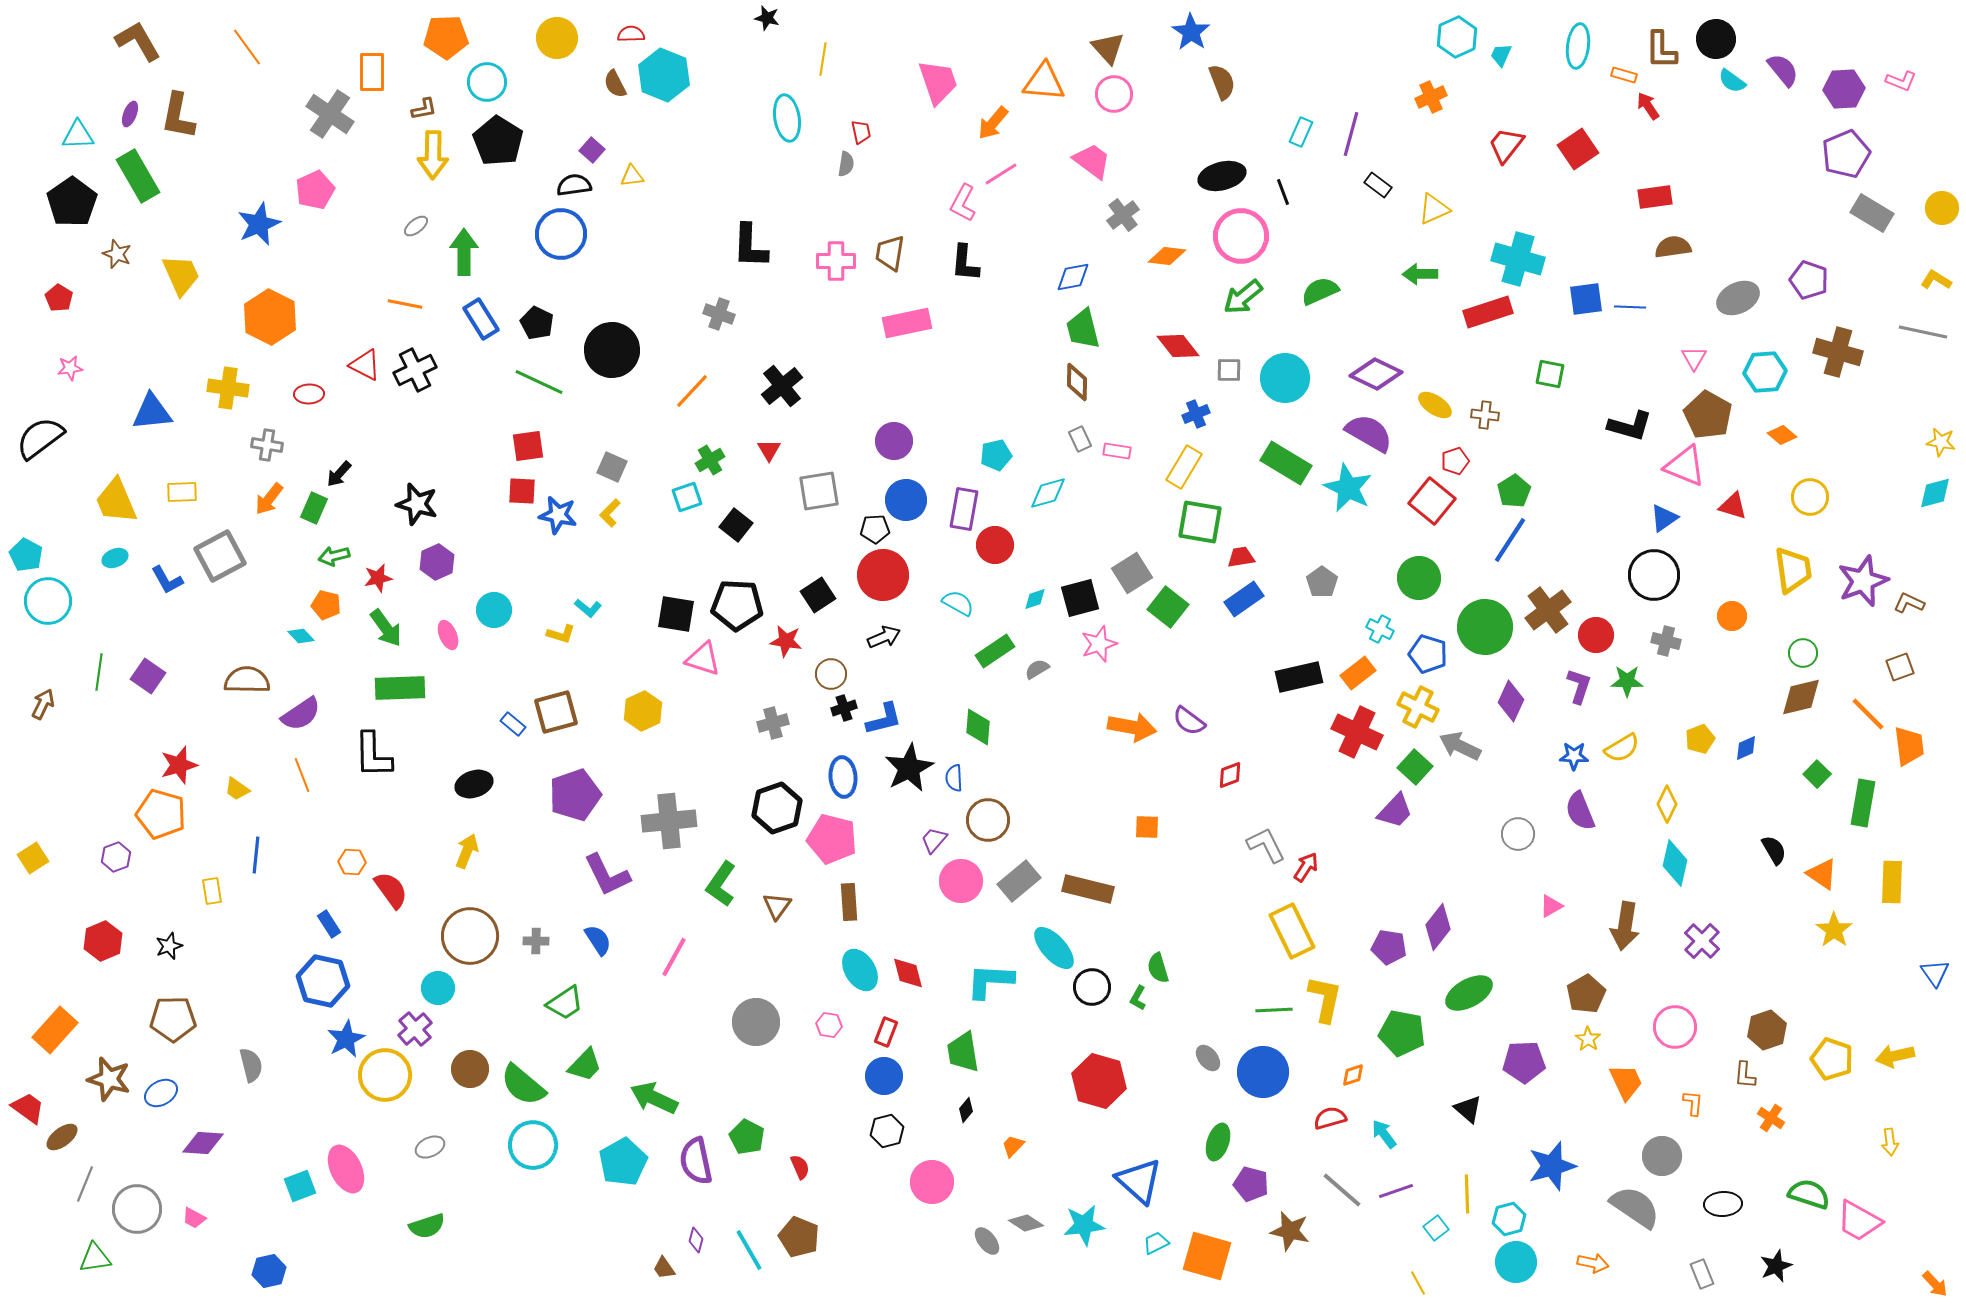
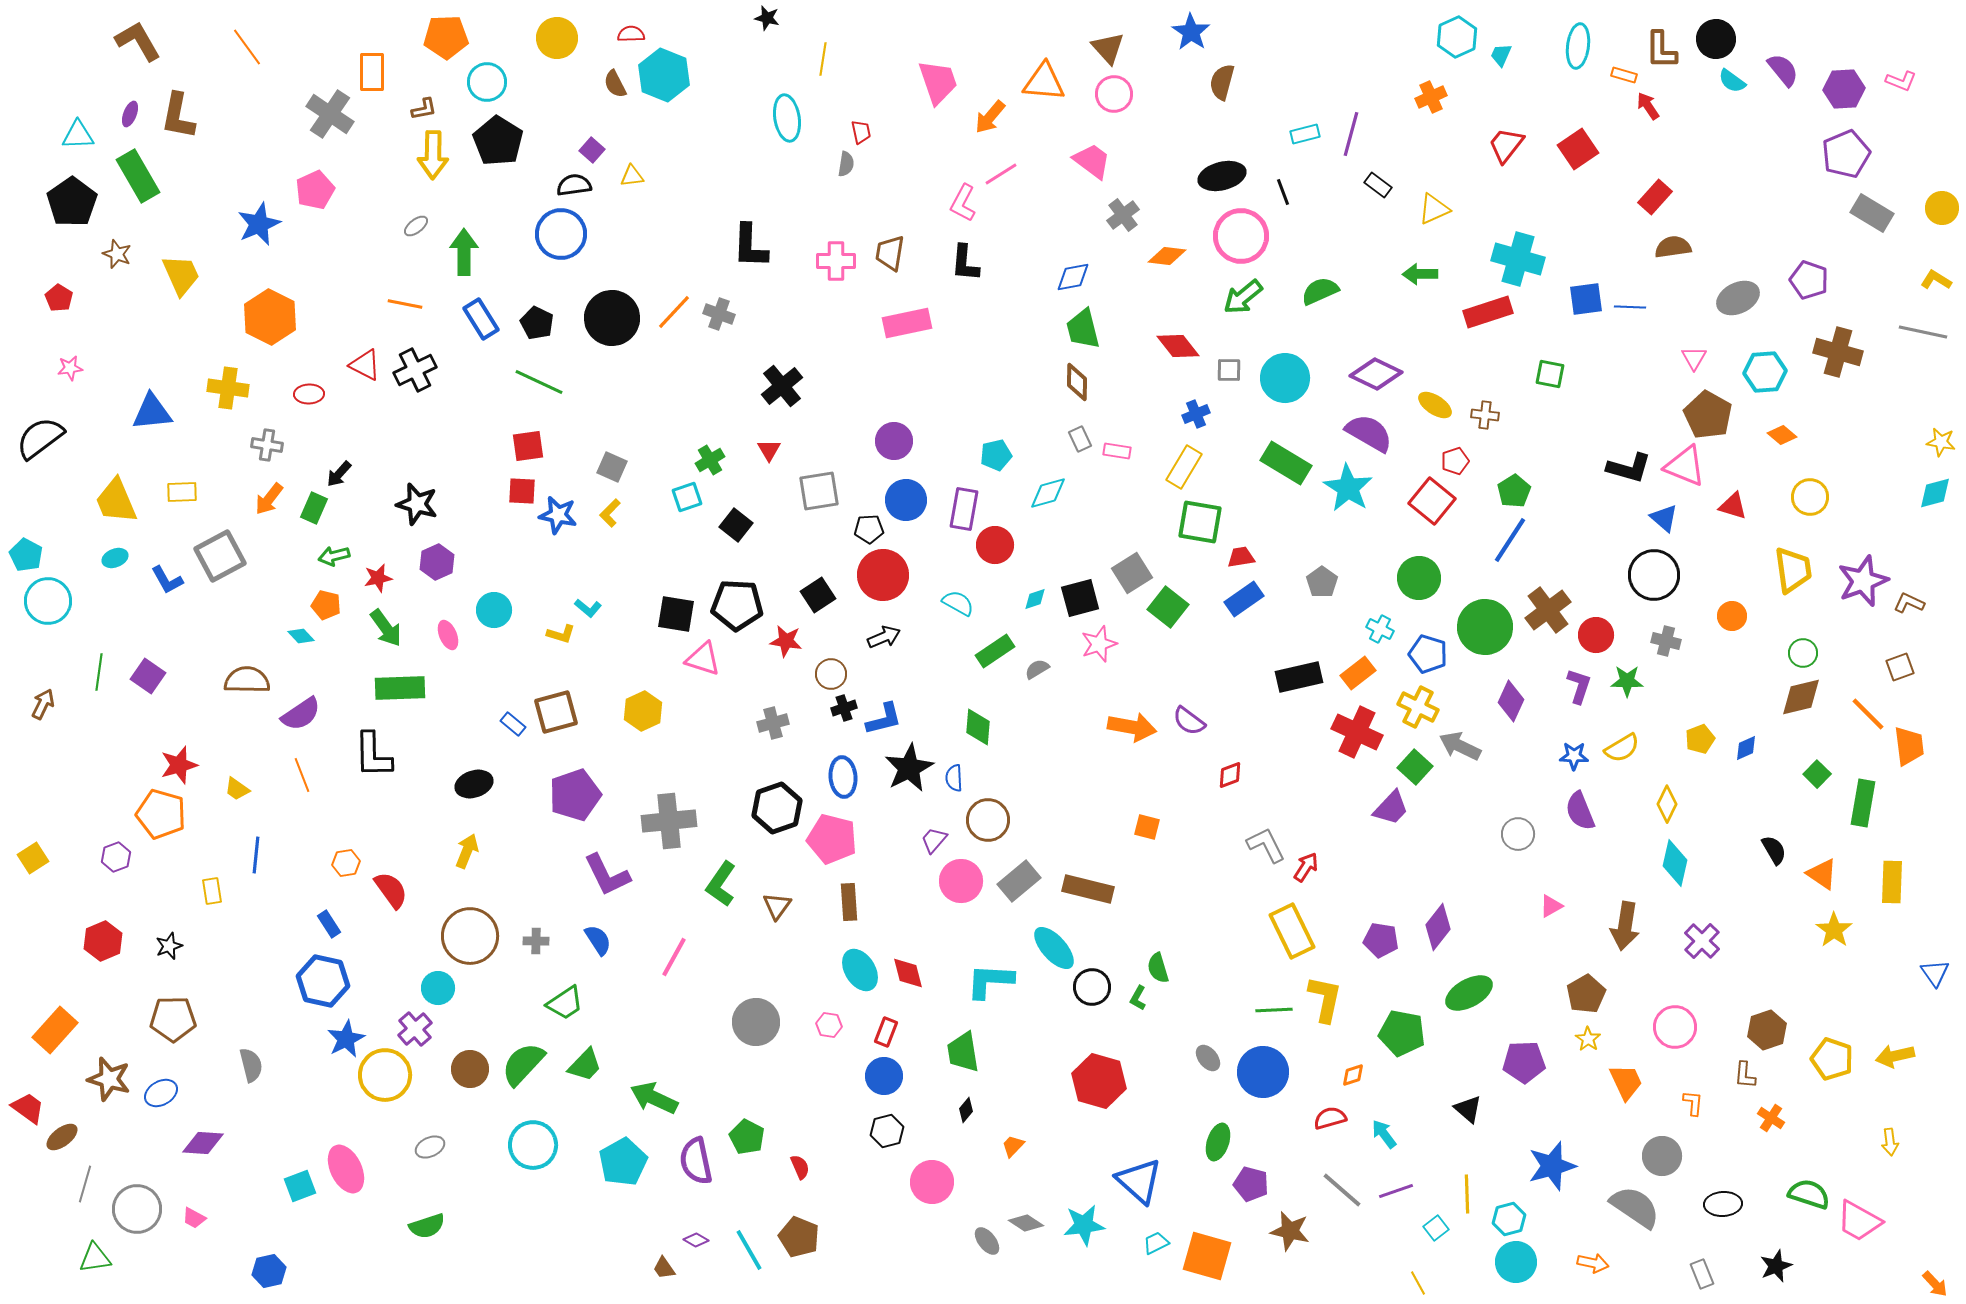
brown semicircle at (1222, 82): rotated 144 degrees counterclockwise
orange arrow at (993, 123): moved 3 px left, 6 px up
cyan rectangle at (1301, 132): moved 4 px right, 2 px down; rotated 52 degrees clockwise
red rectangle at (1655, 197): rotated 40 degrees counterclockwise
black circle at (612, 350): moved 32 px up
orange line at (692, 391): moved 18 px left, 79 px up
black L-shape at (1630, 426): moved 1 px left, 42 px down
cyan star at (1348, 488): rotated 6 degrees clockwise
blue triangle at (1664, 518): rotated 44 degrees counterclockwise
black pentagon at (875, 529): moved 6 px left
purple trapezoid at (1395, 811): moved 4 px left, 3 px up
orange square at (1147, 827): rotated 12 degrees clockwise
orange hexagon at (352, 862): moved 6 px left, 1 px down; rotated 12 degrees counterclockwise
purple pentagon at (1389, 947): moved 8 px left, 7 px up
green semicircle at (523, 1085): moved 21 px up; rotated 93 degrees clockwise
gray line at (85, 1184): rotated 6 degrees counterclockwise
purple diamond at (696, 1240): rotated 75 degrees counterclockwise
